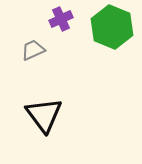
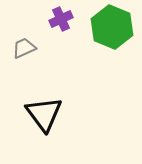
gray trapezoid: moved 9 px left, 2 px up
black triangle: moved 1 px up
